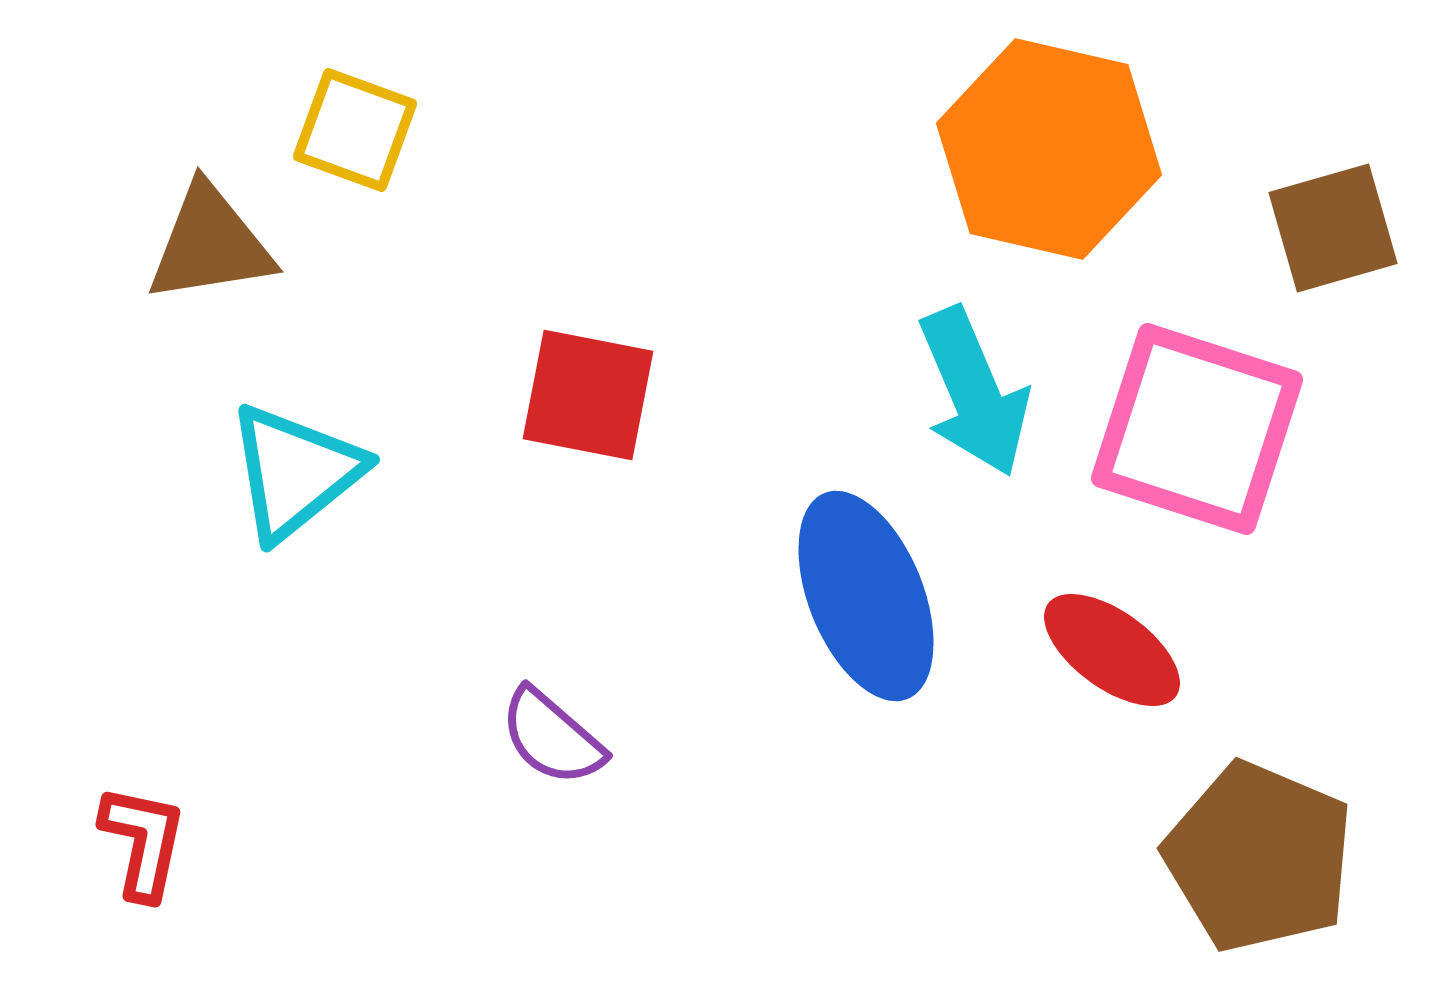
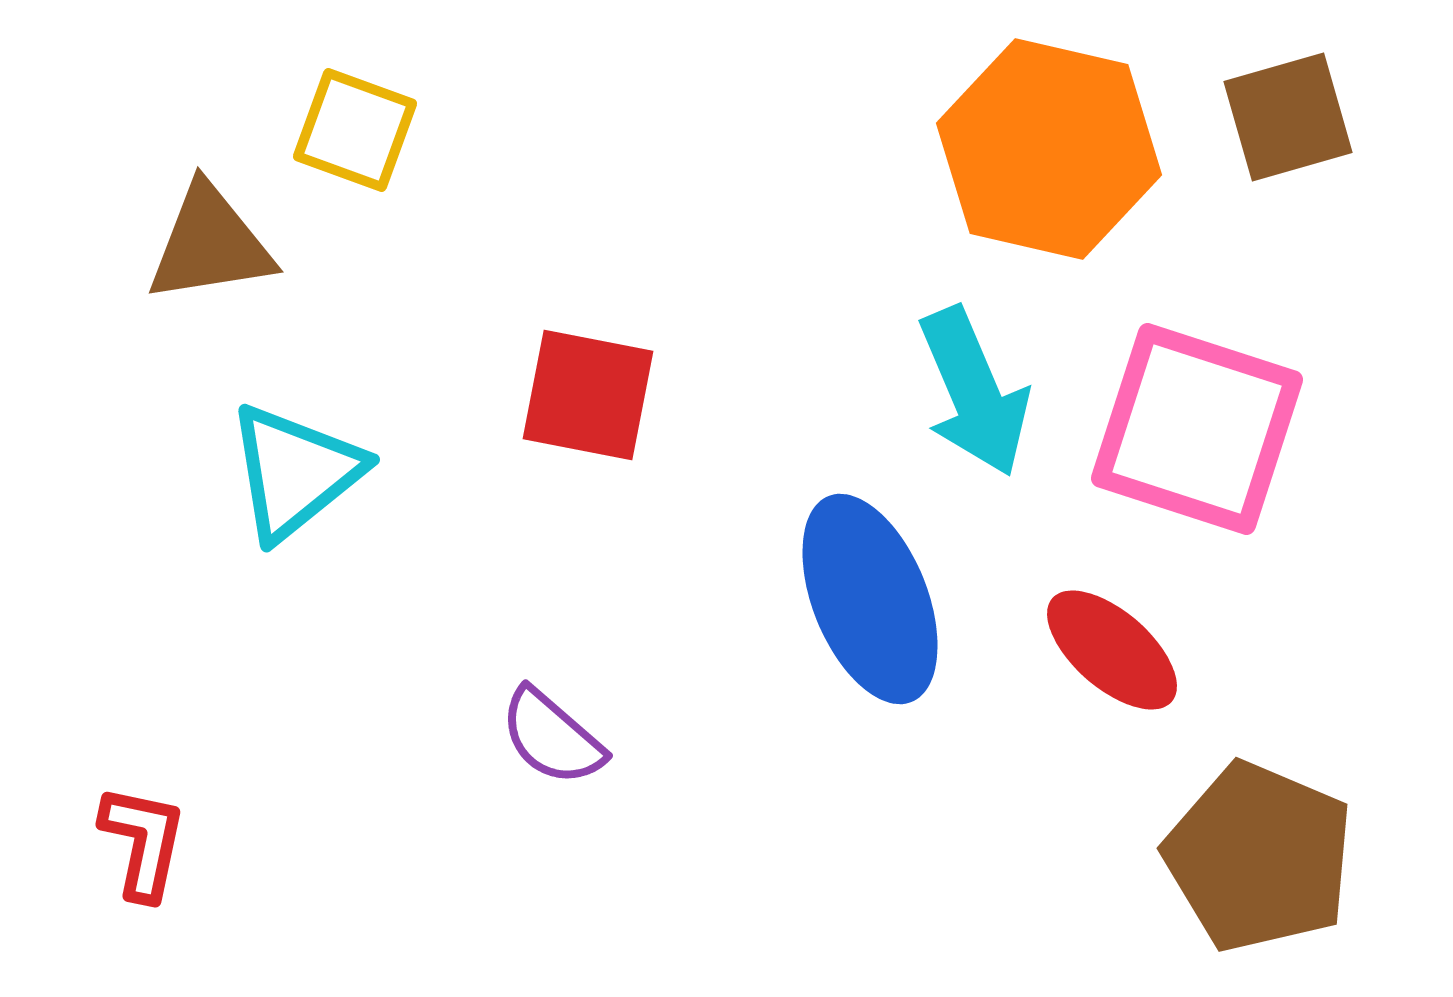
brown square: moved 45 px left, 111 px up
blue ellipse: moved 4 px right, 3 px down
red ellipse: rotated 5 degrees clockwise
